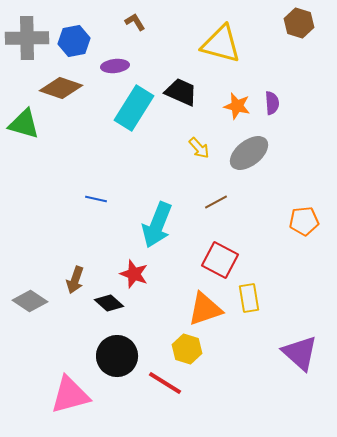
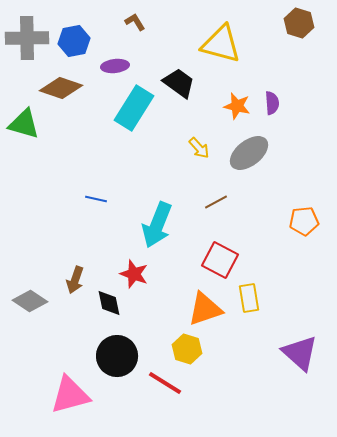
black trapezoid: moved 2 px left, 9 px up; rotated 12 degrees clockwise
black diamond: rotated 36 degrees clockwise
